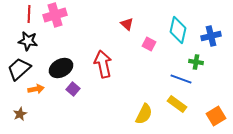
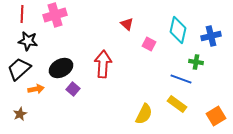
red line: moved 7 px left
red arrow: rotated 16 degrees clockwise
